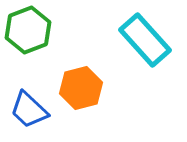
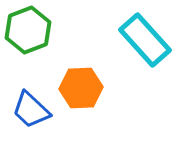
orange hexagon: rotated 12 degrees clockwise
blue trapezoid: moved 2 px right
